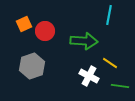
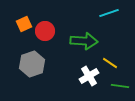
cyan line: moved 2 px up; rotated 60 degrees clockwise
gray hexagon: moved 2 px up
white cross: rotated 30 degrees clockwise
